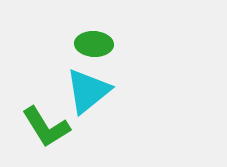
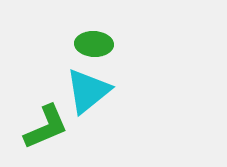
green L-shape: rotated 81 degrees counterclockwise
